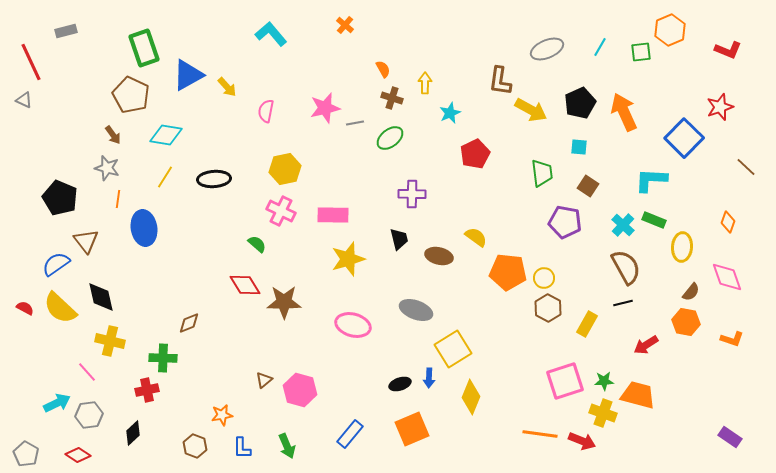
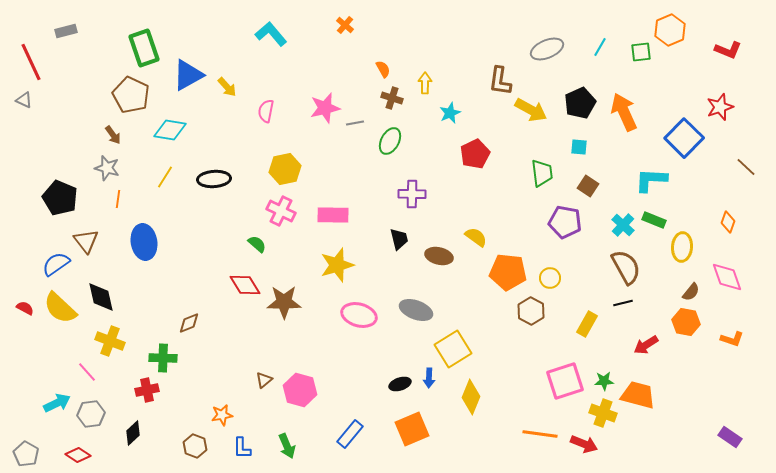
cyan diamond at (166, 135): moved 4 px right, 5 px up
green ellipse at (390, 138): moved 3 px down; rotated 24 degrees counterclockwise
blue ellipse at (144, 228): moved 14 px down
yellow star at (348, 259): moved 11 px left, 6 px down
yellow circle at (544, 278): moved 6 px right
brown hexagon at (548, 308): moved 17 px left, 3 px down
pink ellipse at (353, 325): moved 6 px right, 10 px up
yellow cross at (110, 341): rotated 8 degrees clockwise
gray hexagon at (89, 415): moved 2 px right, 1 px up
red arrow at (582, 441): moved 2 px right, 3 px down
